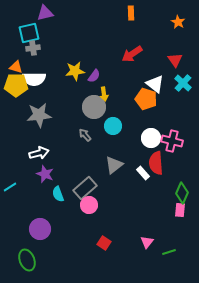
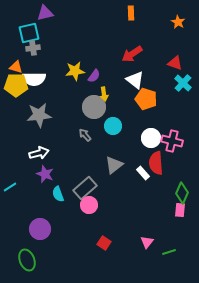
red triangle: moved 3 px down; rotated 35 degrees counterclockwise
white triangle: moved 20 px left, 4 px up
